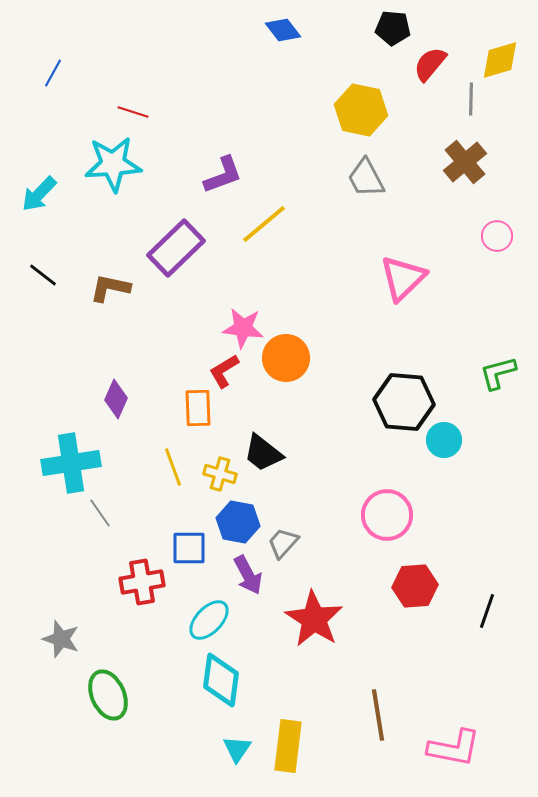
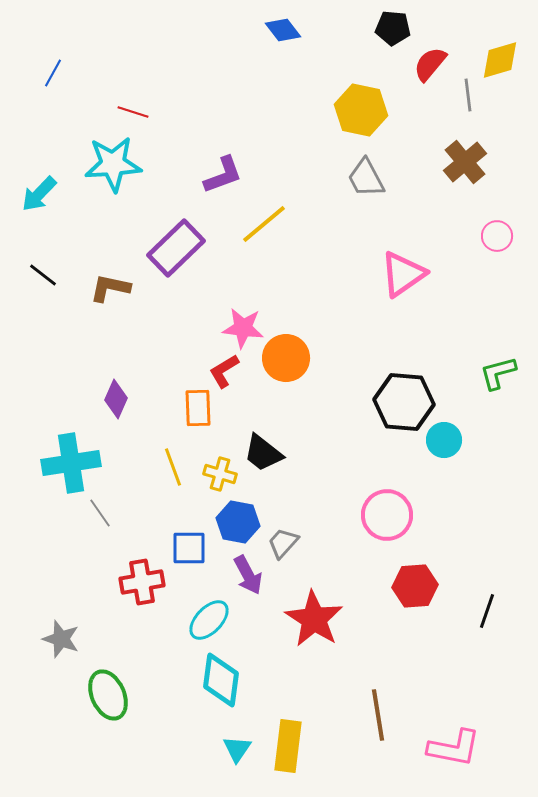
gray line at (471, 99): moved 3 px left, 4 px up; rotated 8 degrees counterclockwise
pink triangle at (403, 278): moved 4 px up; rotated 9 degrees clockwise
